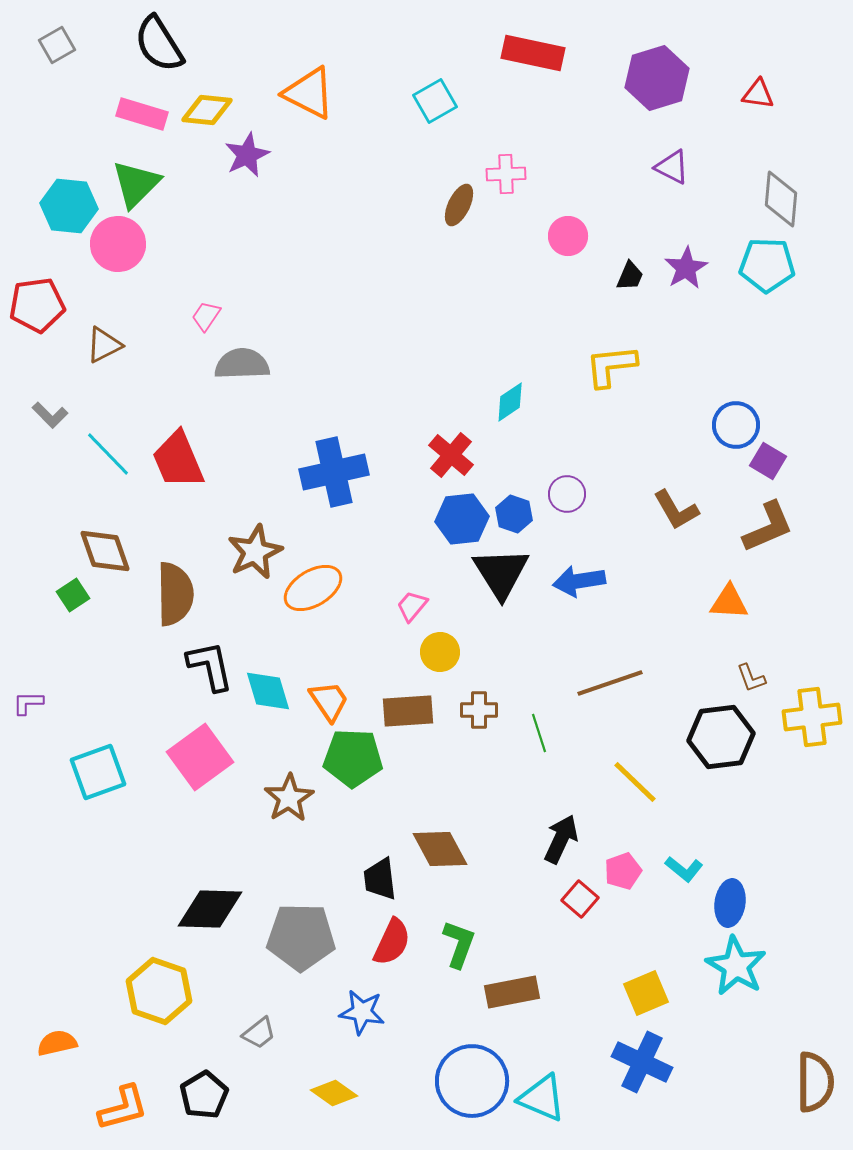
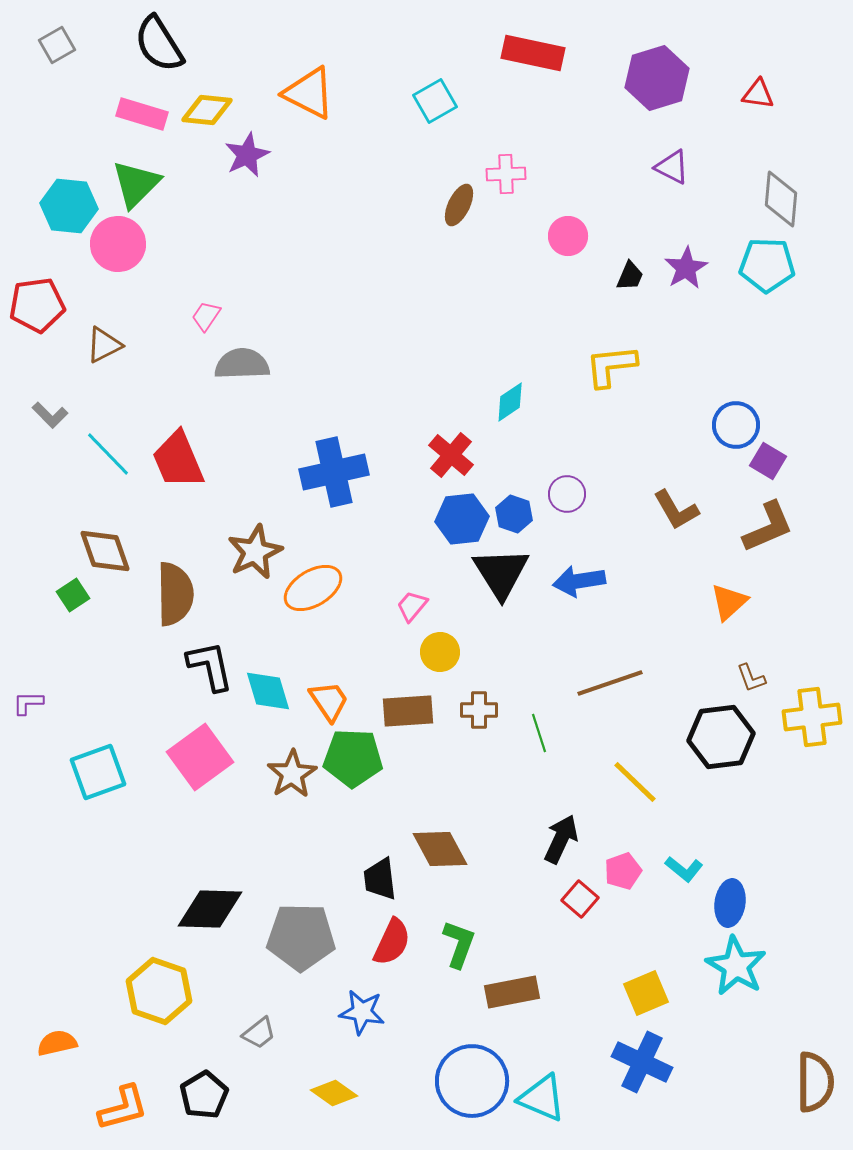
orange triangle at (729, 602): rotated 45 degrees counterclockwise
brown star at (289, 798): moved 3 px right, 24 px up
